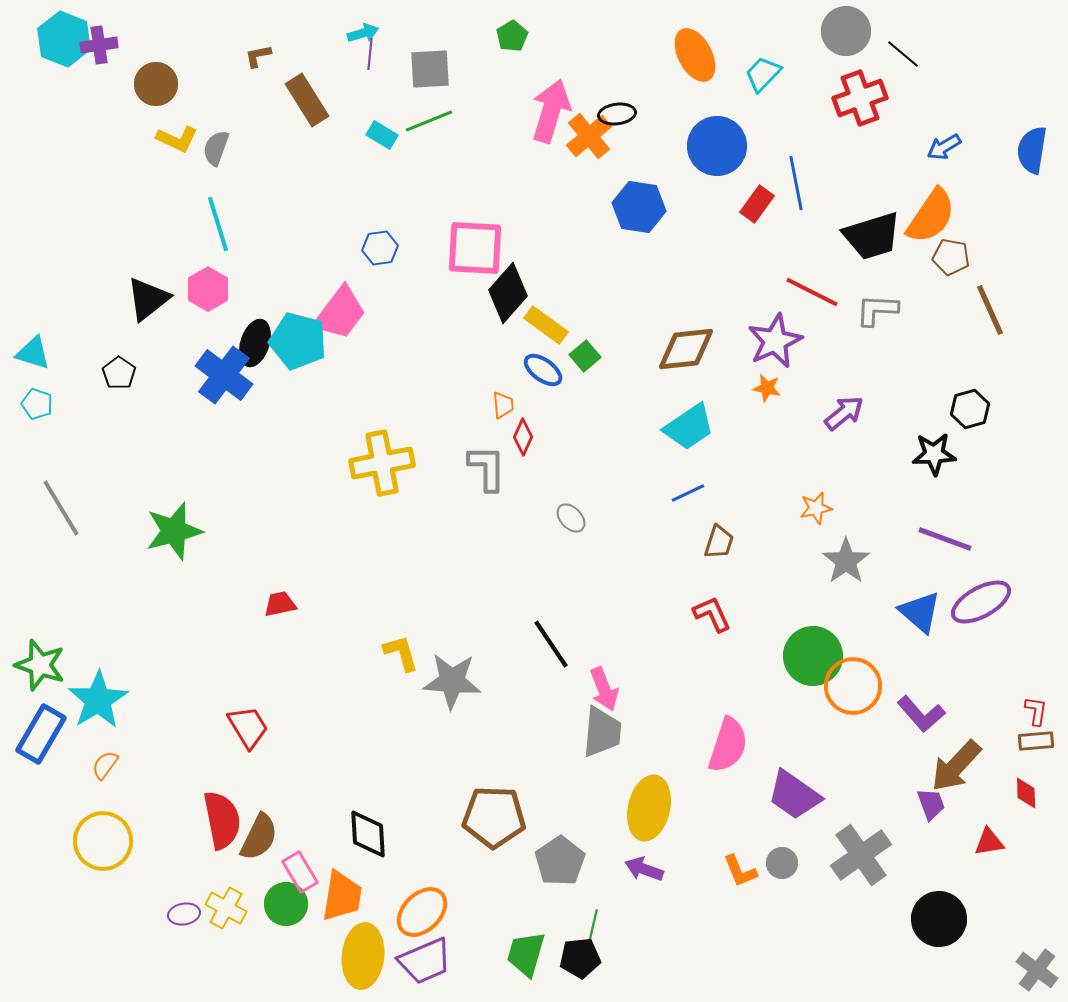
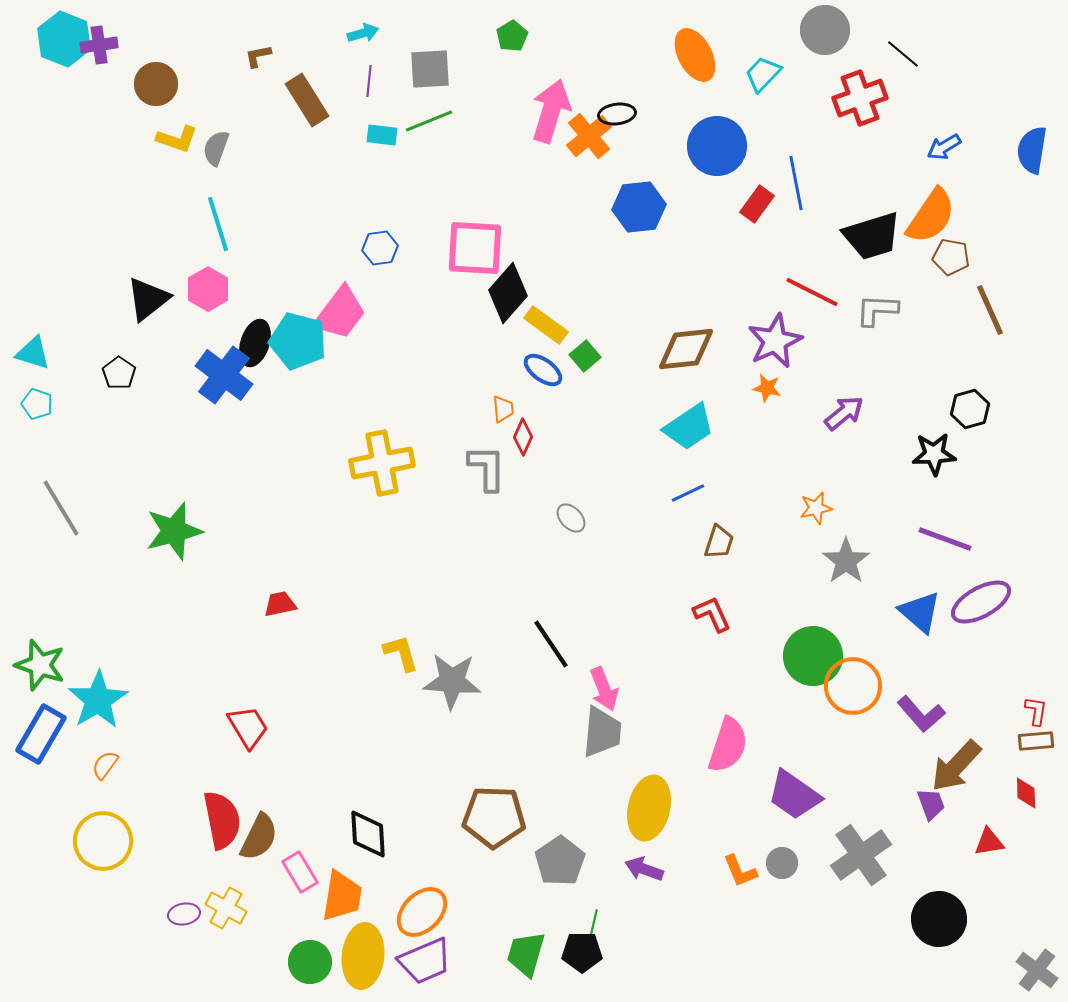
gray circle at (846, 31): moved 21 px left, 1 px up
purple line at (370, 54): moved 1 px left, 27 px down
cyan rectangle at (382, 135): rotated 24 degrees counterclockwise
yellow L-shape at (177, 139): rotated 6 degrees counterclockwise
blue hexagon at (639, 207): rotated 15 degrees counterclockwise
orange trapezoid at (503, 405): moved 4 px down
green circle at (286, 904): moved 24 px right, 58 px down
black pentagon at (580, 958): moved 2 px right, 6 px up; rotated 6 degrees clockwise
